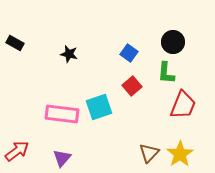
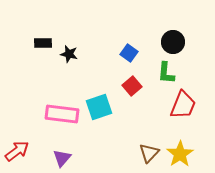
black rectangle: moved 28 px right; rotated 30 degrees counterclockwise
